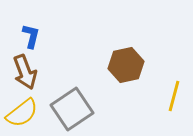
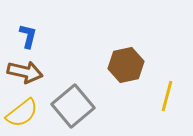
blue L-shape: moved 3 px left
brown arrow: rotated 56 degrees counterclockwise
yellow line: moved 7 px left
gray square: moved 1 px right, 3 px up; rotated 6 degrees counterclockwise
